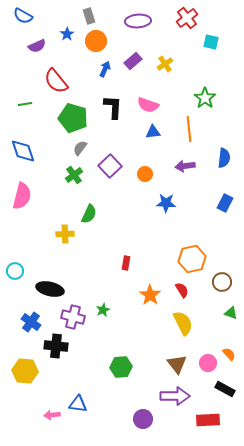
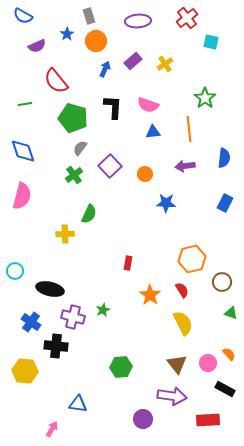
red rectangle at (126, 263): moved 2 px right
purple arrow at (175, 396): moved 3 px left; rotated 8 degrees clockwise
pink arrow at (52, 415): moved 14 px down; rotated 126 degrees clockwise
